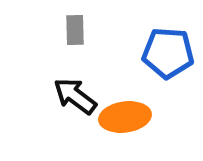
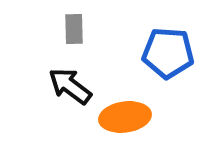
gray rectangle: moved 1 px left, 1 px up
black arrow: moved 5 px left, 10 px up
